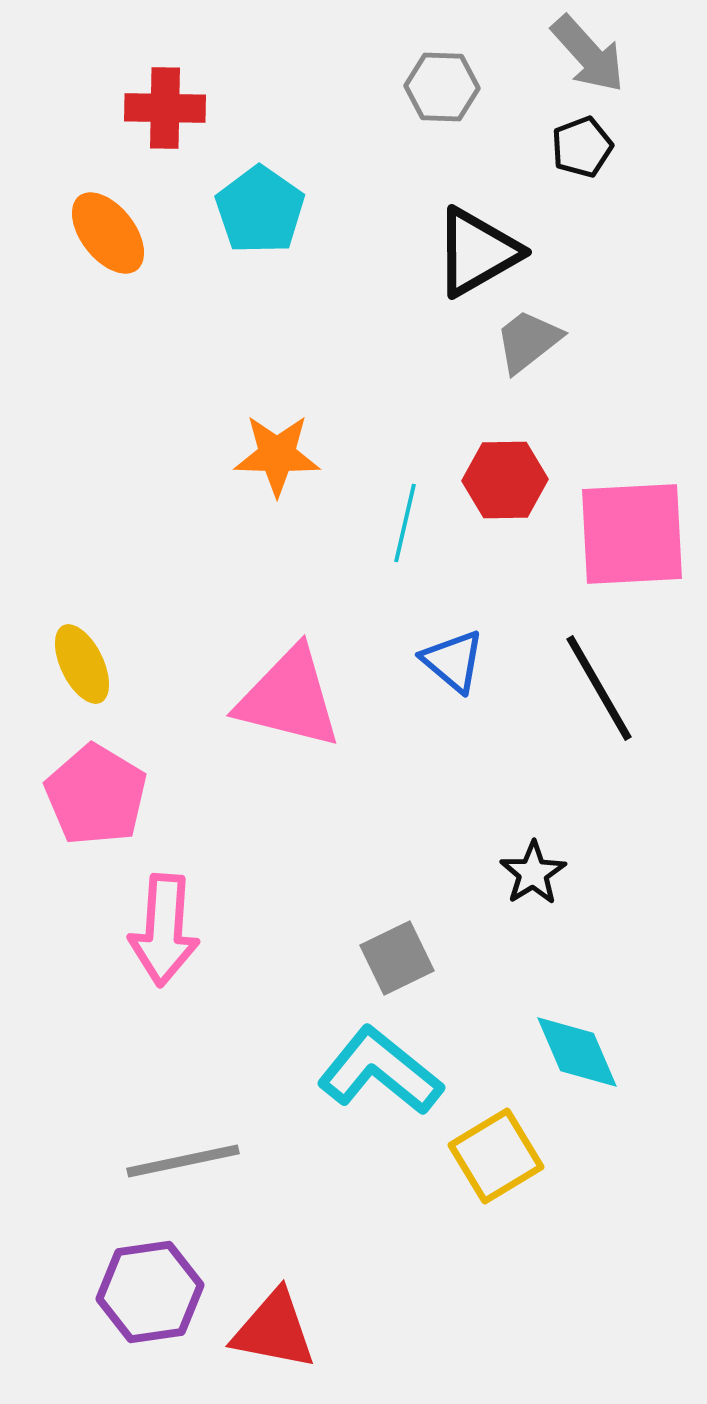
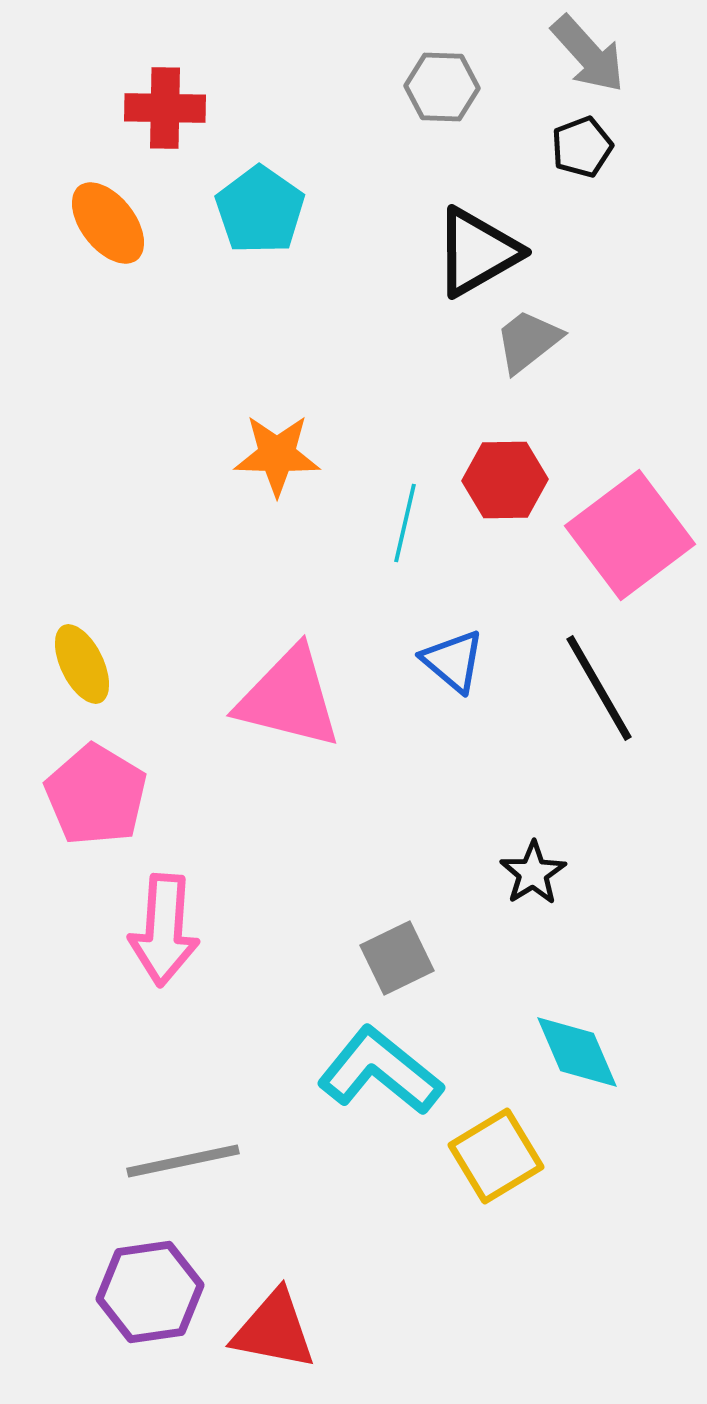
orange ellipse: moved 10 px up
pink square: moved 2 px left, 1 px down; rotated 34 degrees counterclockwise
